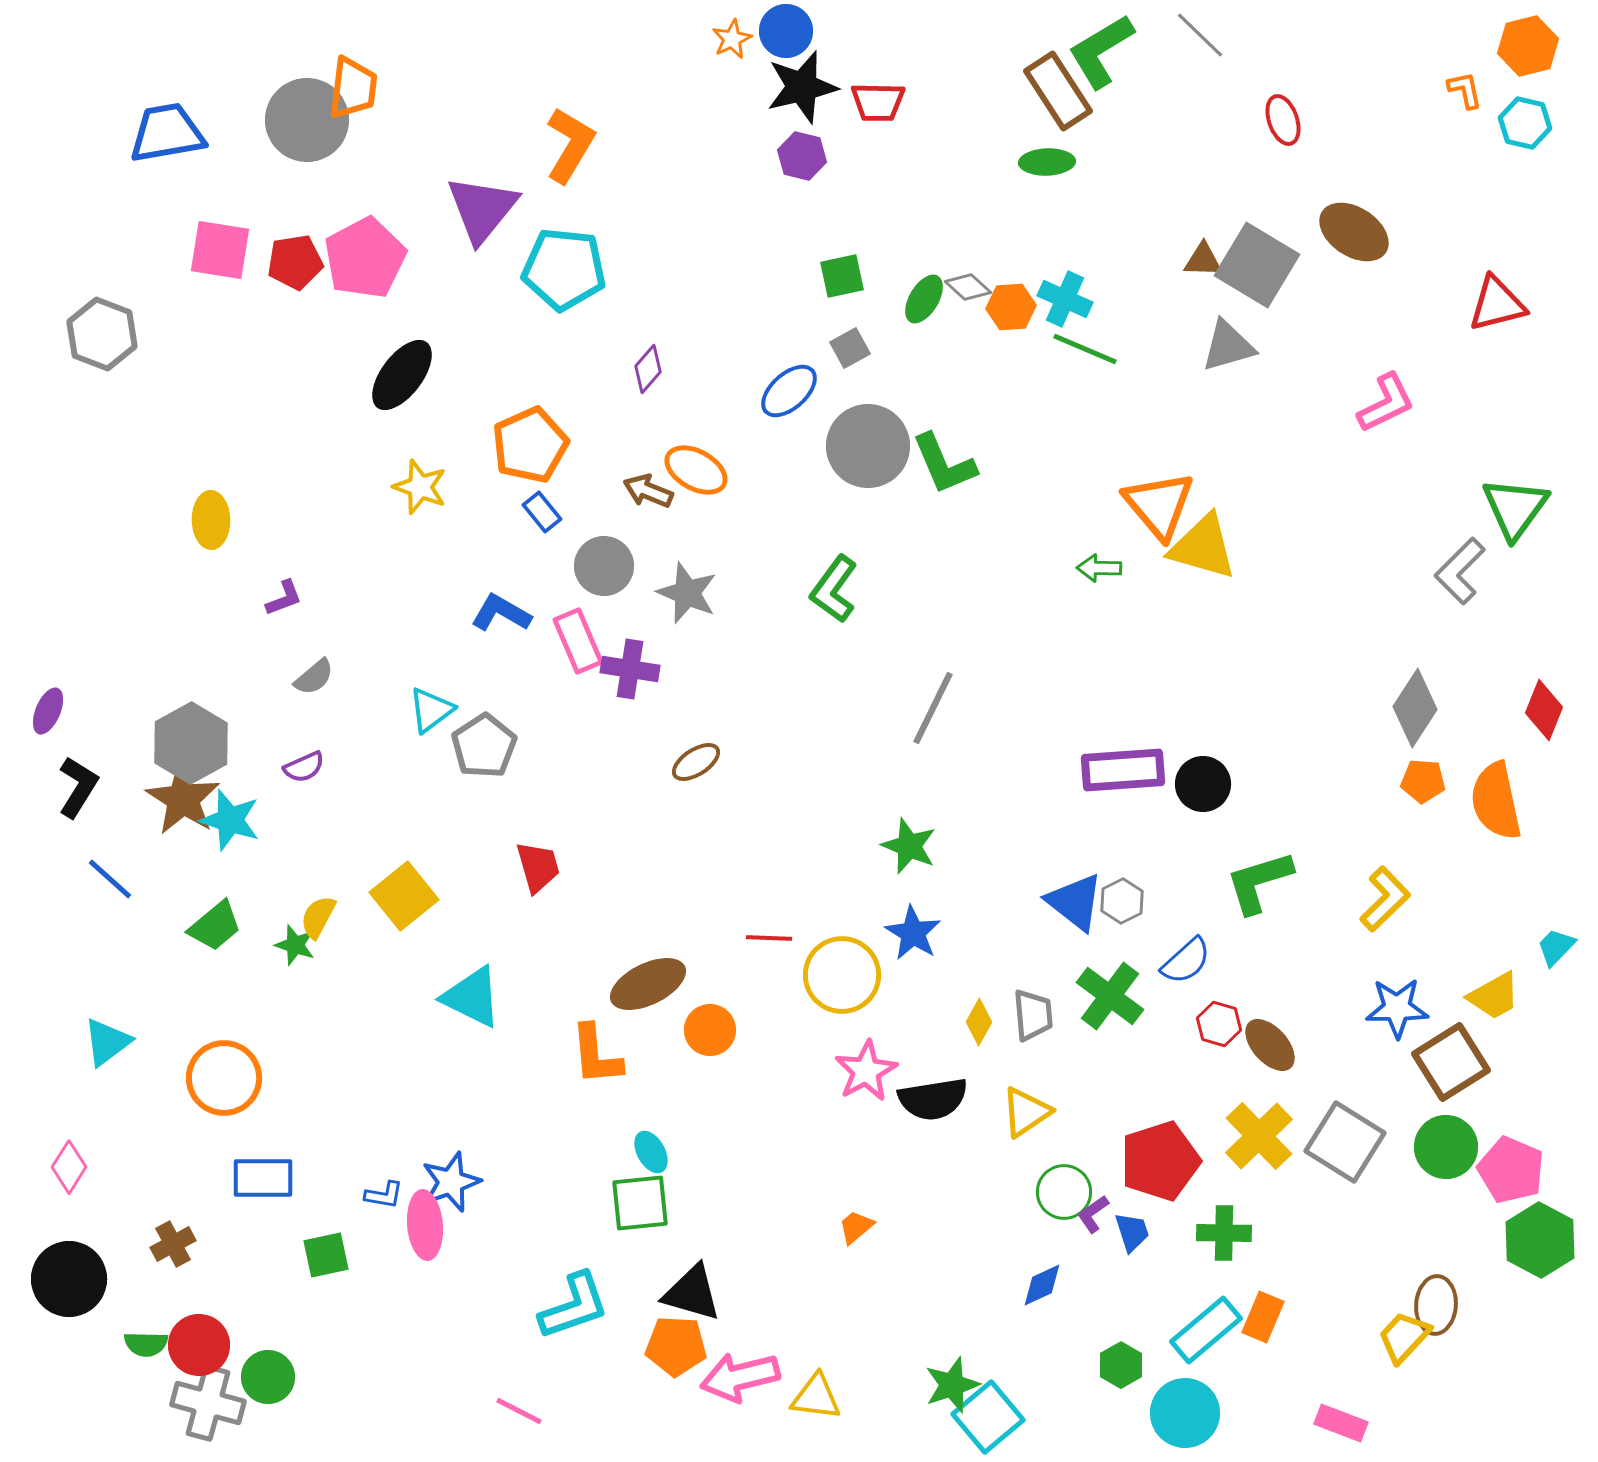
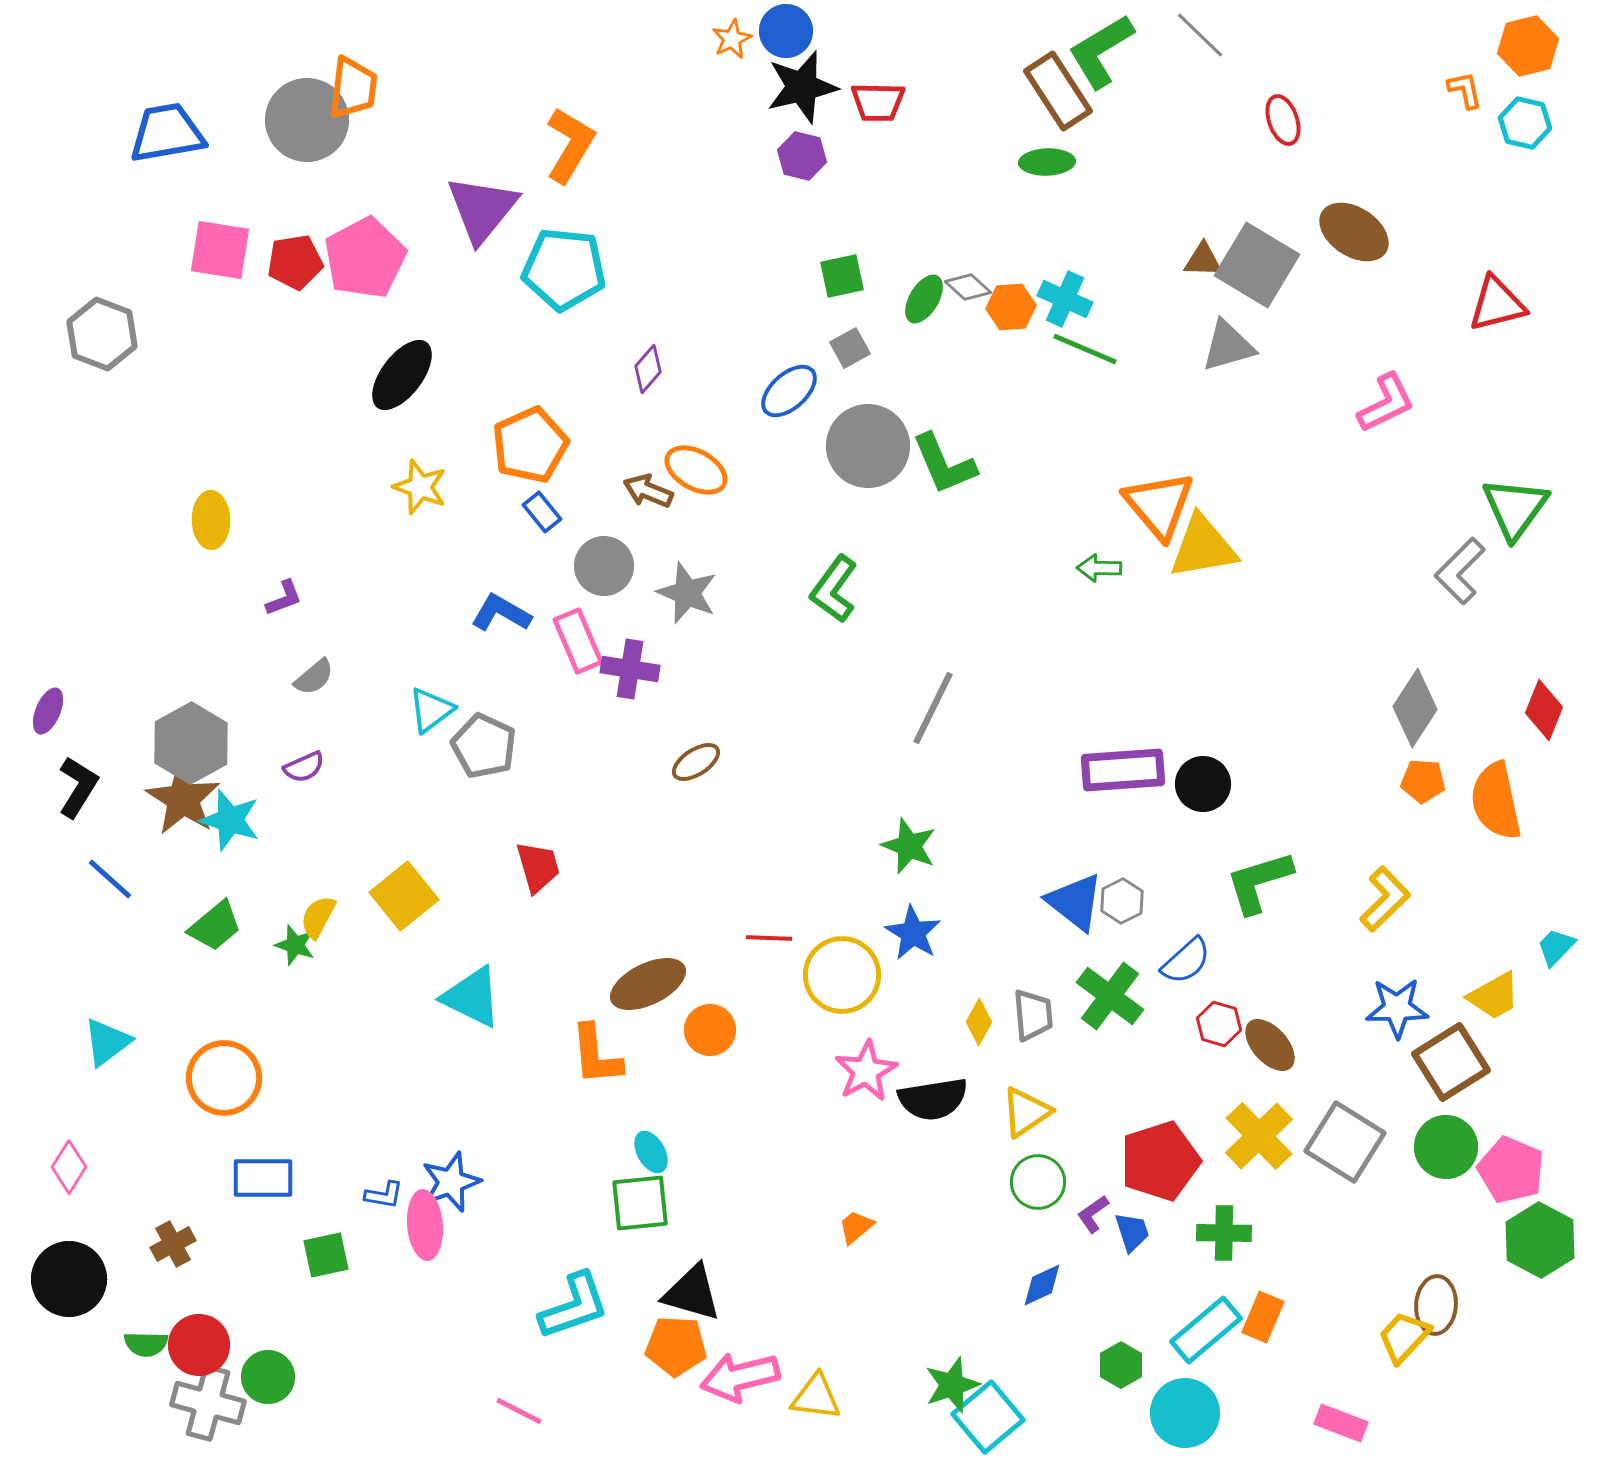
yellow triangle at (1203, 547): rotated 26 degrees counterclockwise
gray pentagon at (484, 746): rotated 14 degrees counterclockwise
green circle at (1064, 1192): moved 26 px left, 10 px up
